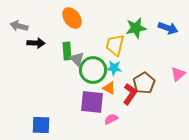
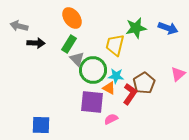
green rectangle: moved 2 px right, 7 px up; rotated 36 degrees clockwise
cyan star: moved 2 px right, 8 px down
